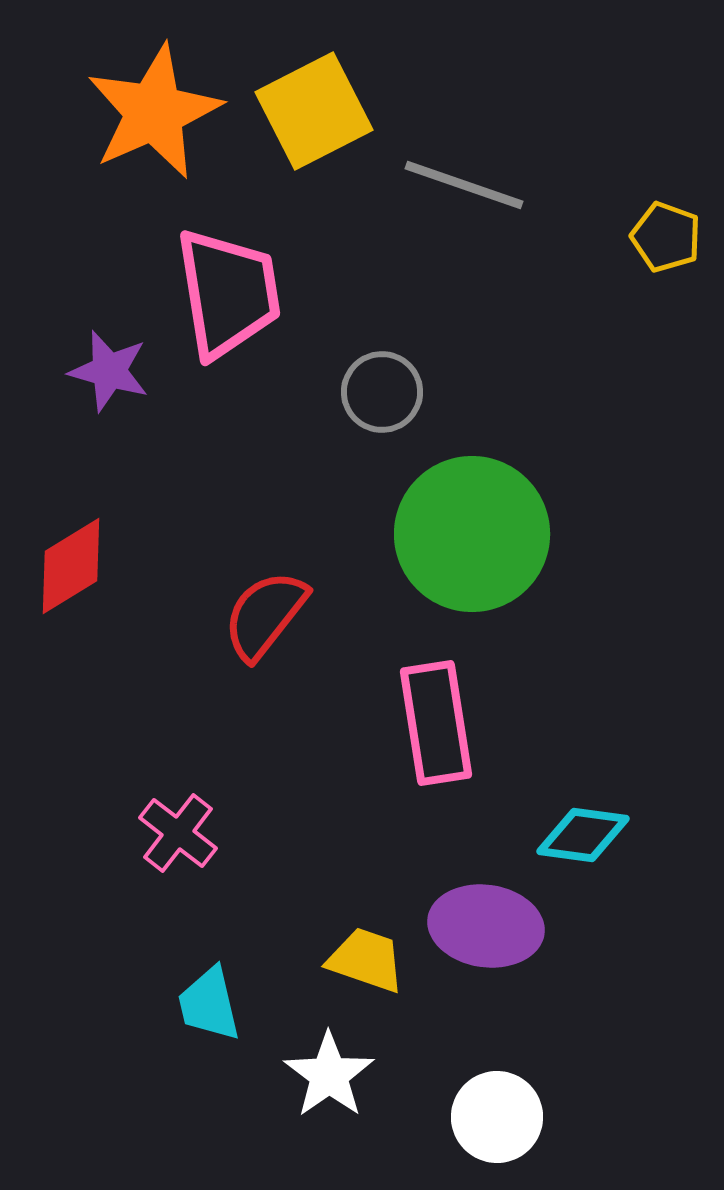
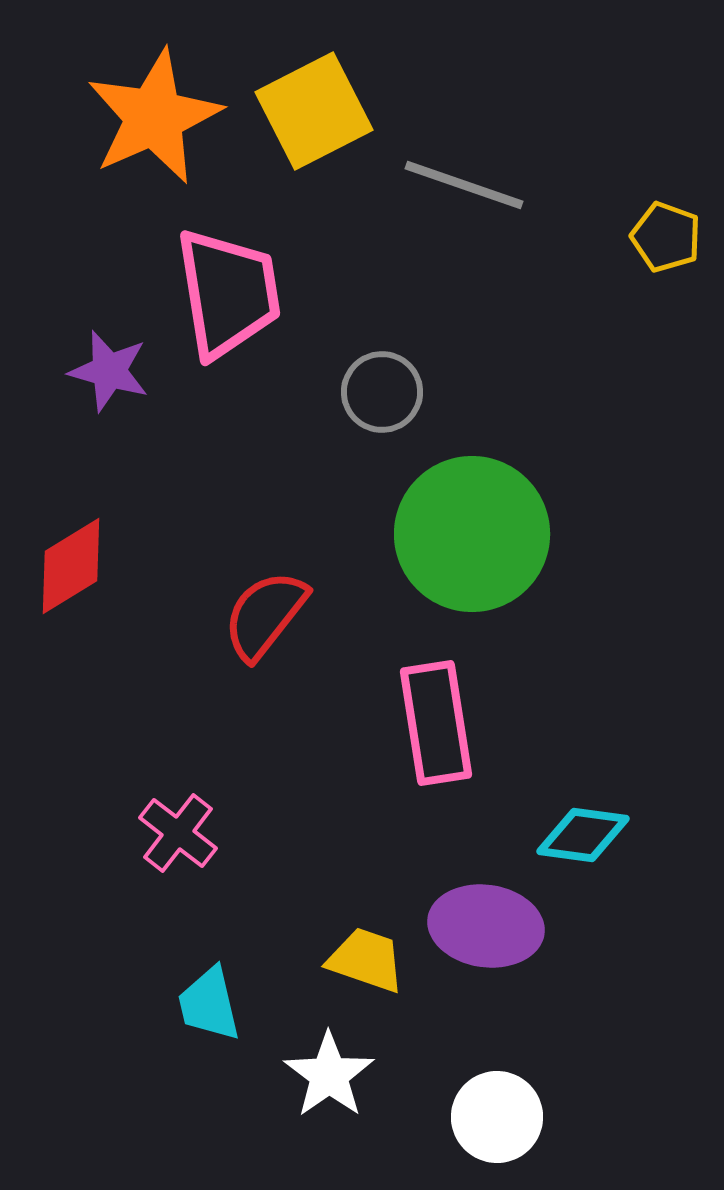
orange star: moved 5 px down
